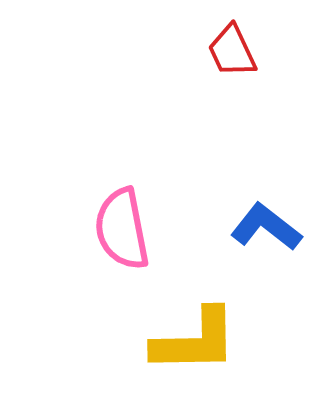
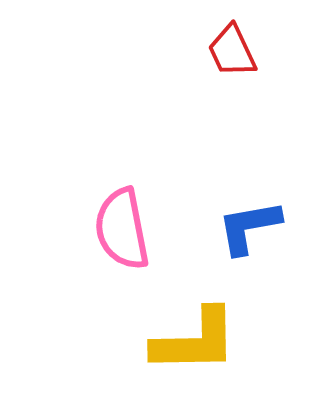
blue L-shape: moved 17 px left; rotated 48 degrees counterclockwise
